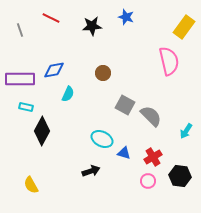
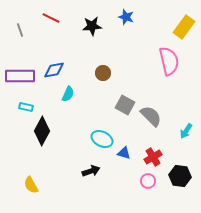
purple rectangle: moved 3 px up
